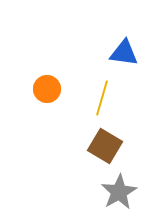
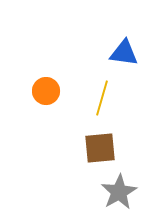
orange circle: moved 1 px left, 2 px down
brown square: moved 5 px left, 2 px down; rotated 36 degrees counterclockwise
